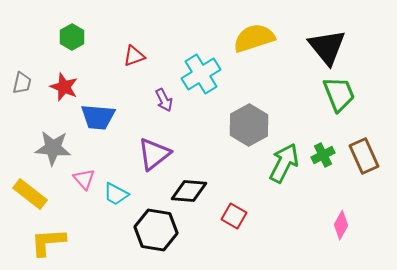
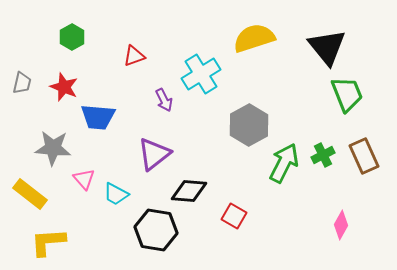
green trapezoid: moved 8 px right
